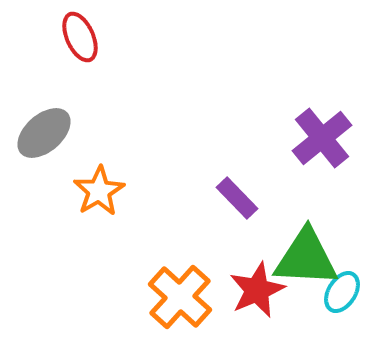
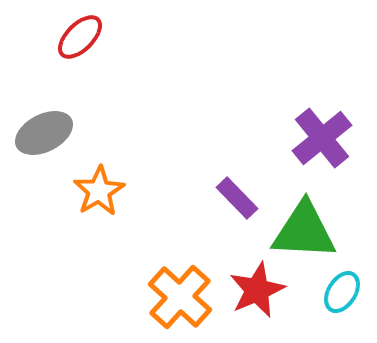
red ellipse: rotated 69 degrees clockwise
gray ellipse: rotated 14 degrees clockwise
green triangle: moved 2 px left, 27 px up
